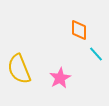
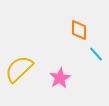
yellow semicircle: rotated 68 degrees clockwise
